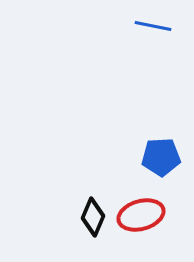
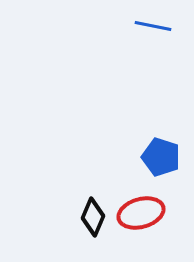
blue pentagon: rotated 21 degrees clockwise
red ellipse: moved 2 px up
